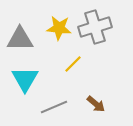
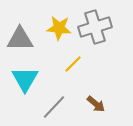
gray line: rotated 24 degrees counterclockwise
